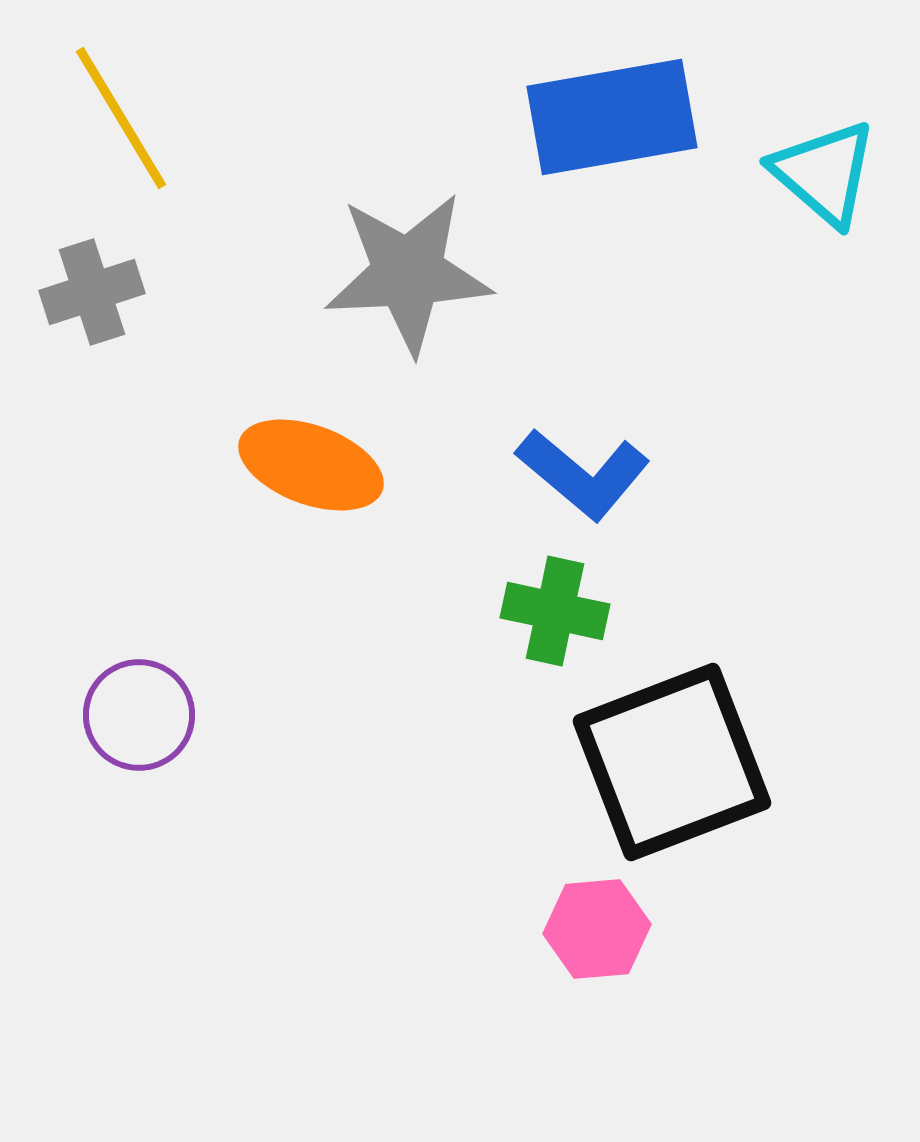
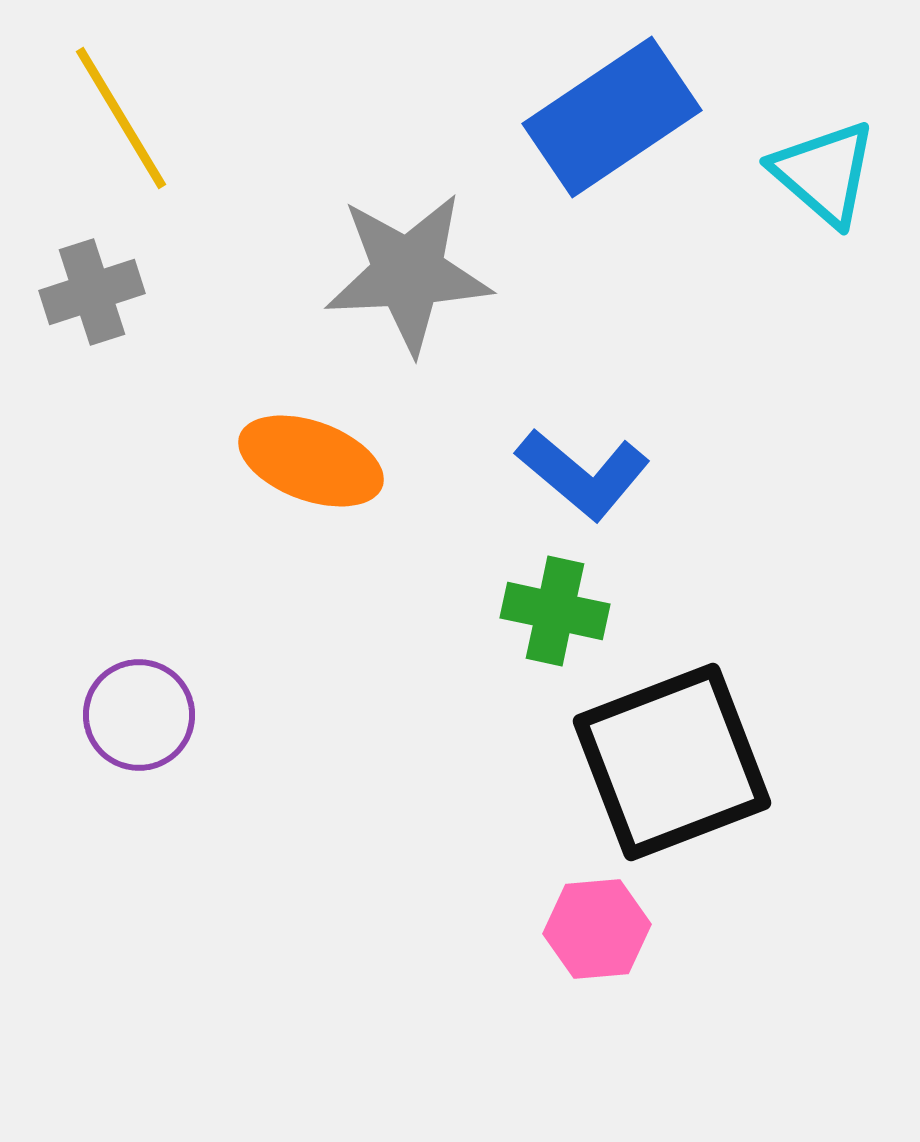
blue rectangle: rotated 24 degrees counterclockwise
orange ellipse: moved 4 px up
